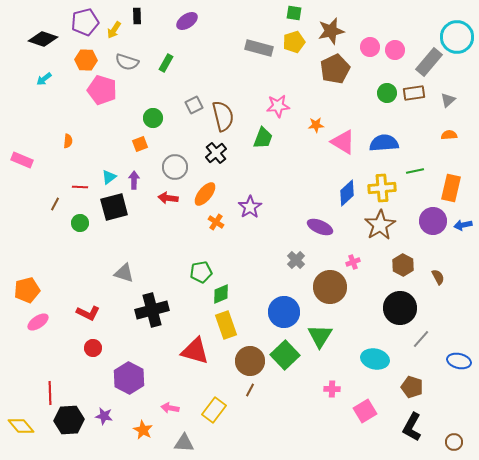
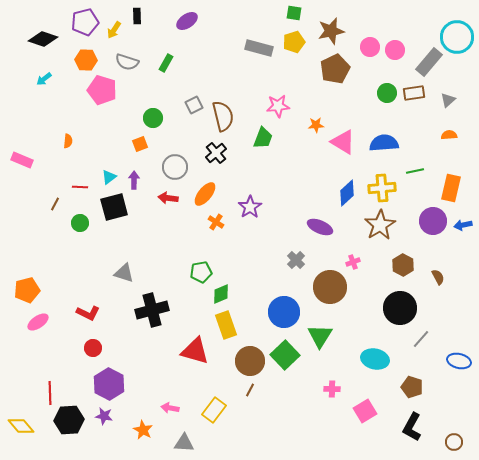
purple hexagon at (129, 378): moved 20 px left, 6 px down
